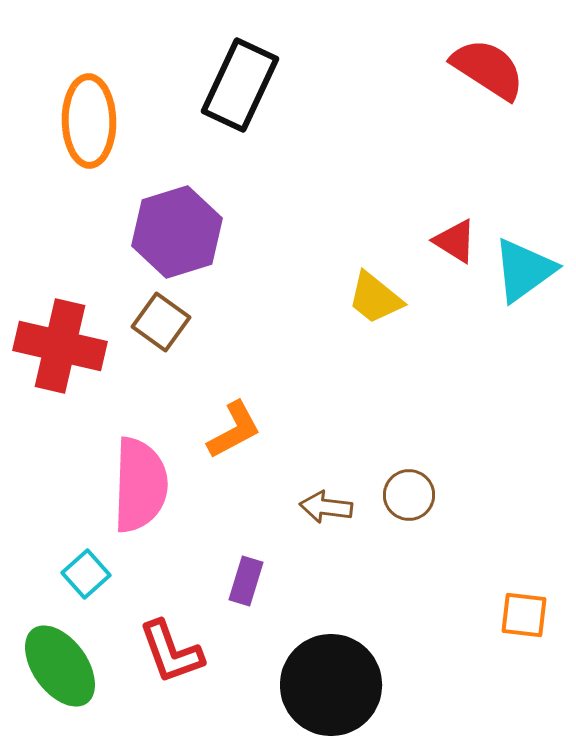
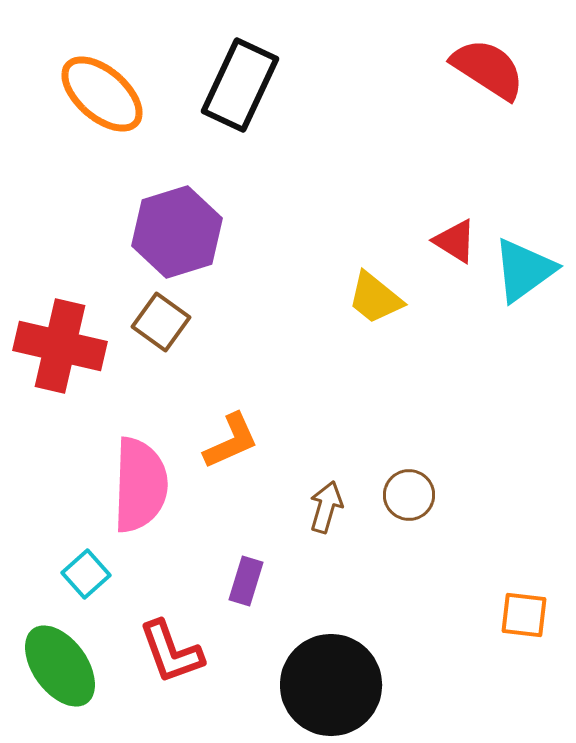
orange ellipse: moved 13 px right, 27 px up; rotated 48 degrees counterclockwise
orange L-shape: moved 3 px left, 11 px down; rotated 4 degrees clockwise
brown arrow: rotated 99 degrees clockwise
